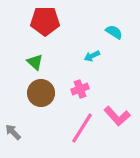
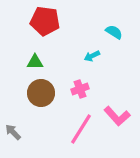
red pentagon: rotated 8 degrees clockwise
green triangle: rotated 42 degrees counterclockwise
pink line: moved 1 px left, 1 px down
